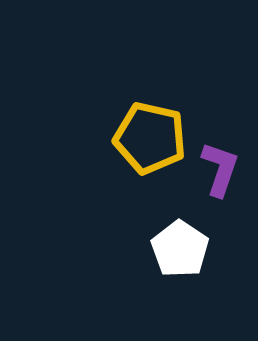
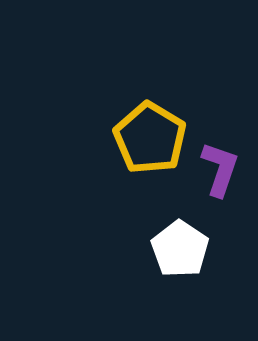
yellow pentagon: rotated 18 degrees clockwise
